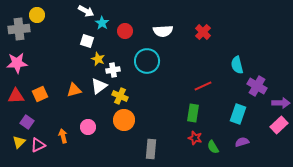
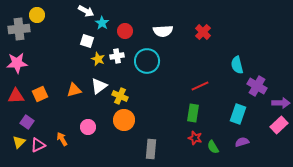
white cross: moved 4 px right, 14 px up
red line: moved 3 px left
orange arrow: moved 1 px left, 3 px down; rotated 16 degrees counterclockwise
